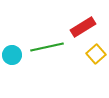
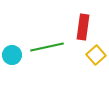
red rectangle: rotated 50 degrees counterclockwise
yellow square: moved 1 px down
